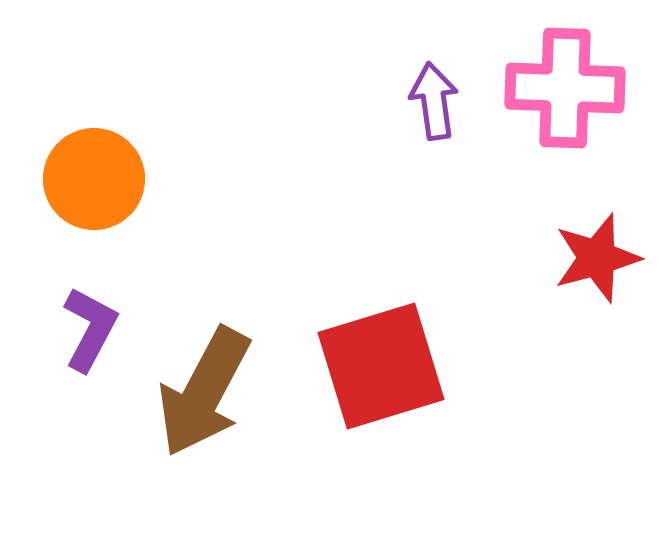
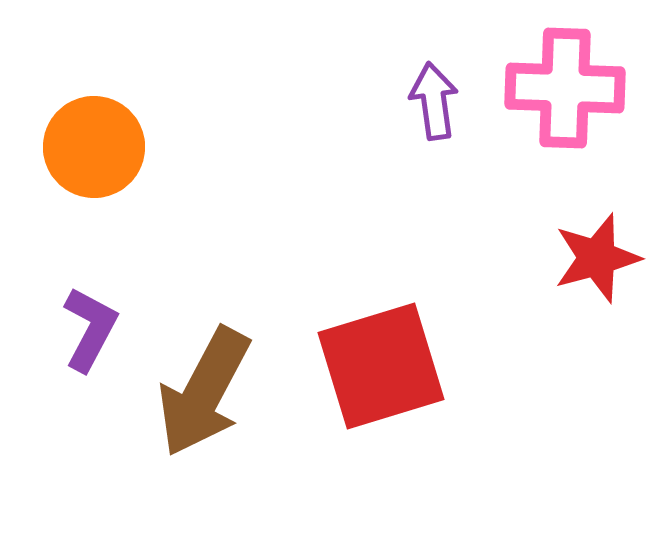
orange circle: moved 32 px up
